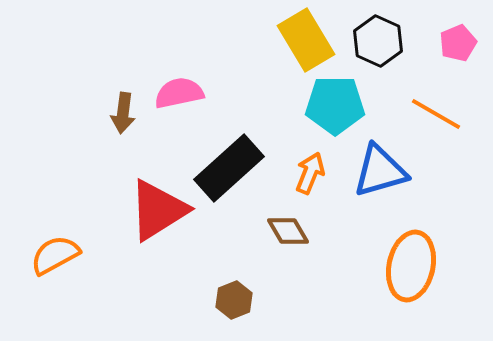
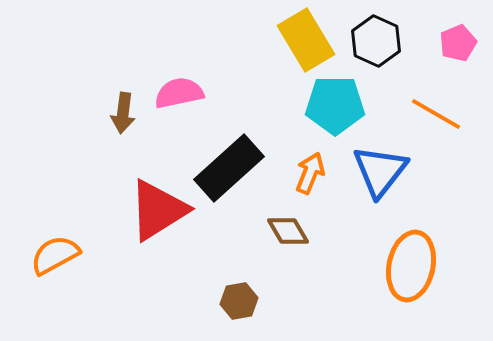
black hexagon: moved 2 px left
blue triangle: rotated 36 degrees counterclockwise
brown hexagon: moved 5 px right, 1 px down; rotated 12 degrees clockwise
